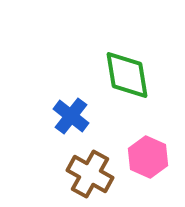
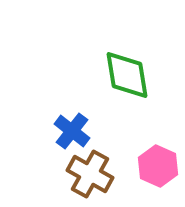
blue cross: moved 1 px right, 15 px down
pink hexagon: moved 10 px right, 9 px down
